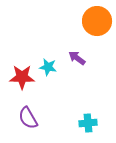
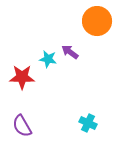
purple arrow: moved 7 px left, 6 px up
cyan star: moved 8 px up
purple semicircle: moved 6 px left, 8 px down
cyan cross: rotated 30 degrees clockwise
